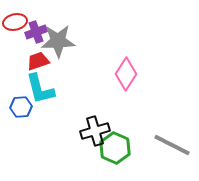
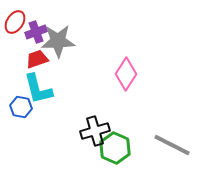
red ellipse: rotated 45 degrees counterclockwise
red trapezoid: moved 1 px left, 2 px up
cyan L-shape: moved 2 px left
blue hexagon: rotated 15 degrees clockwise
